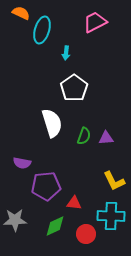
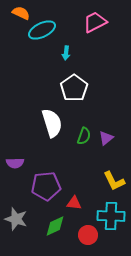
cyan ellipse: rotated 48 degrees clockwise
purple triangle: rotated 35 degrees counterclockwise
purple semicircle: moved 7 px left; rotated 12 degrees counterclockwise
gray star: moved 1 px right, 1 px up; rotated 20 degrees clockwise
red circle: moved 2 px right, 1 px down
